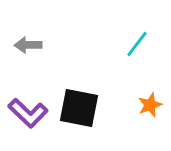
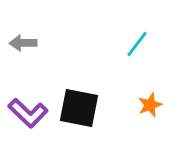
gray arrow: moved 5 px left, 2 px up
